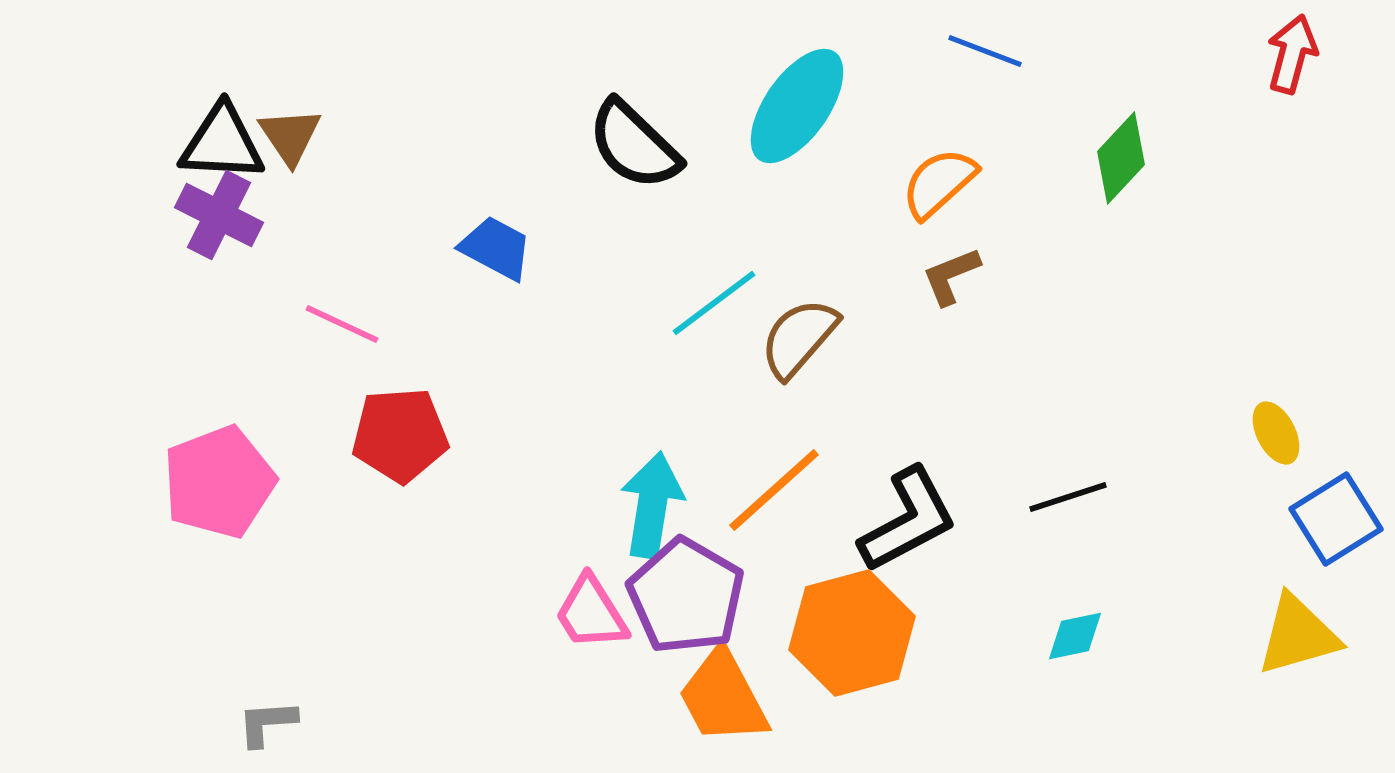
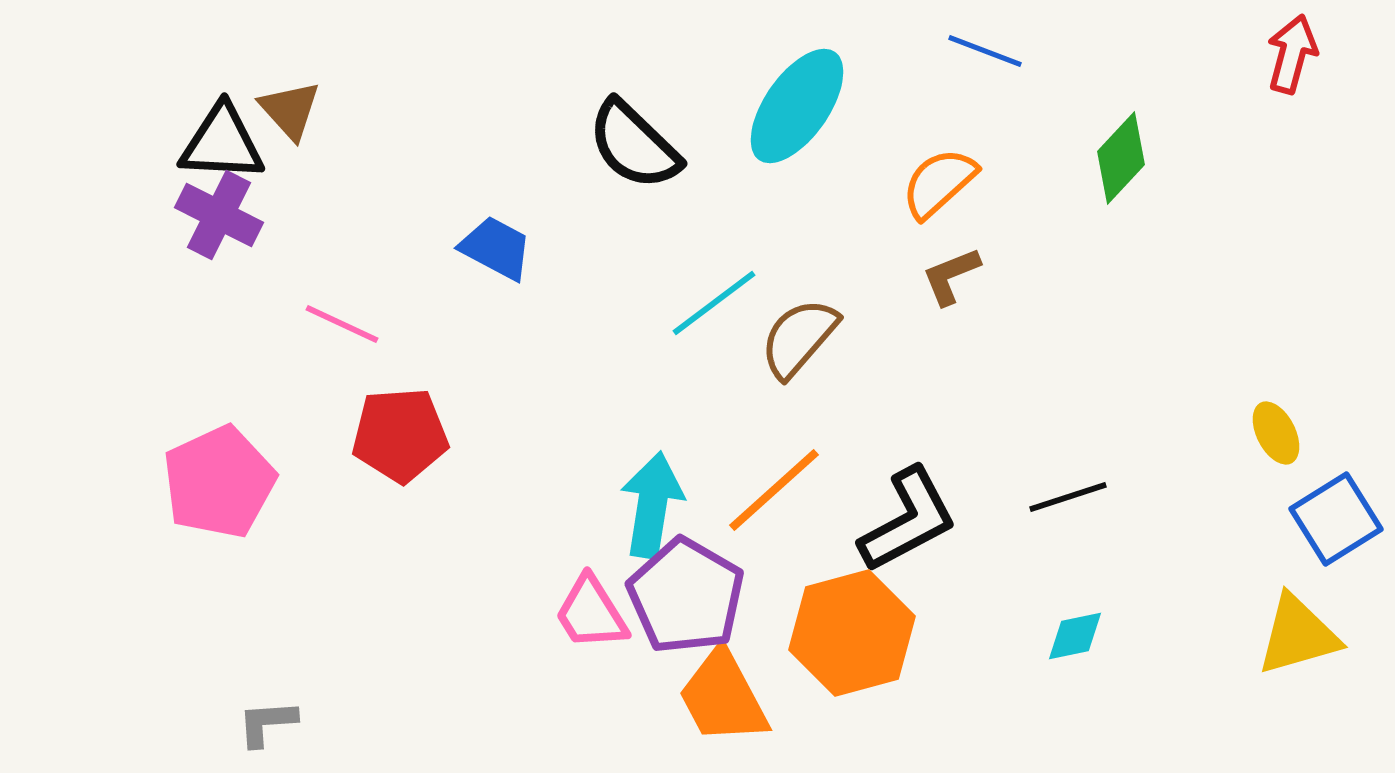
brown triangle: moved 26 px up; rotated 8 degrees counterclockwise
pink pentagon: rotated 4 degrees counterclockwise
